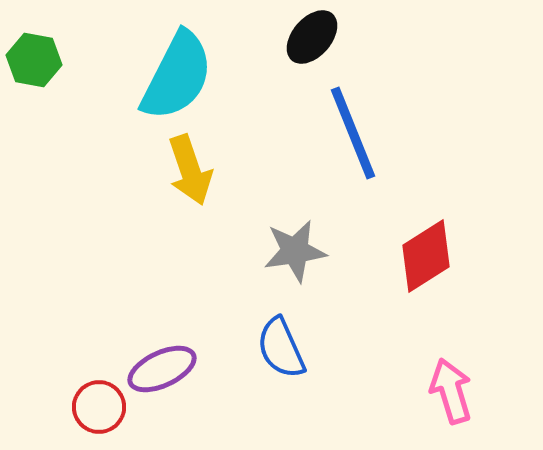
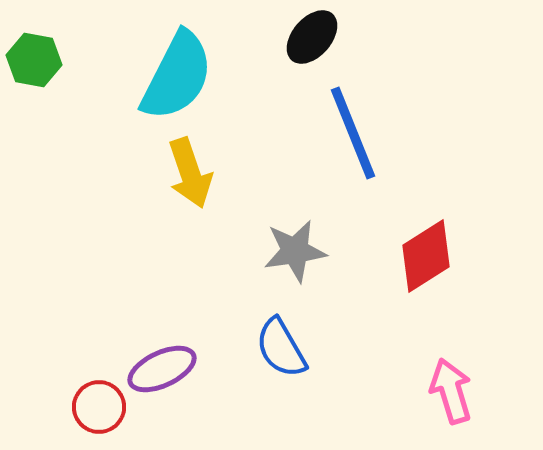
yellow arrow: moved 3 px down
blue semicircle: rotated 6 degrees counterclockwise
